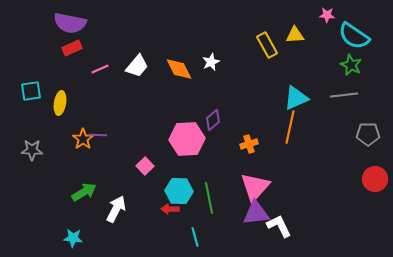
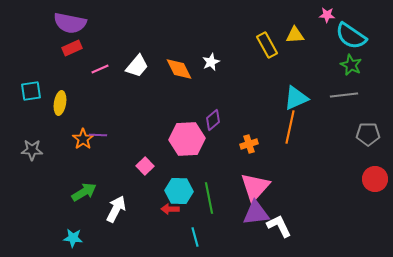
cyan semicircle: moved 3 px left
